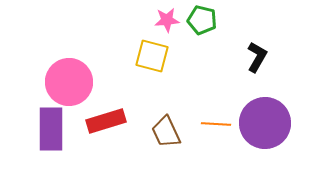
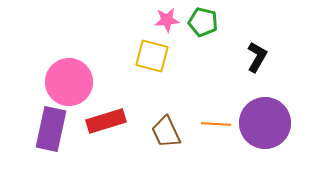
green pentagon: moved 1 px right, 2 px down
purple rectangle: rotated 12 degrees clockwise
